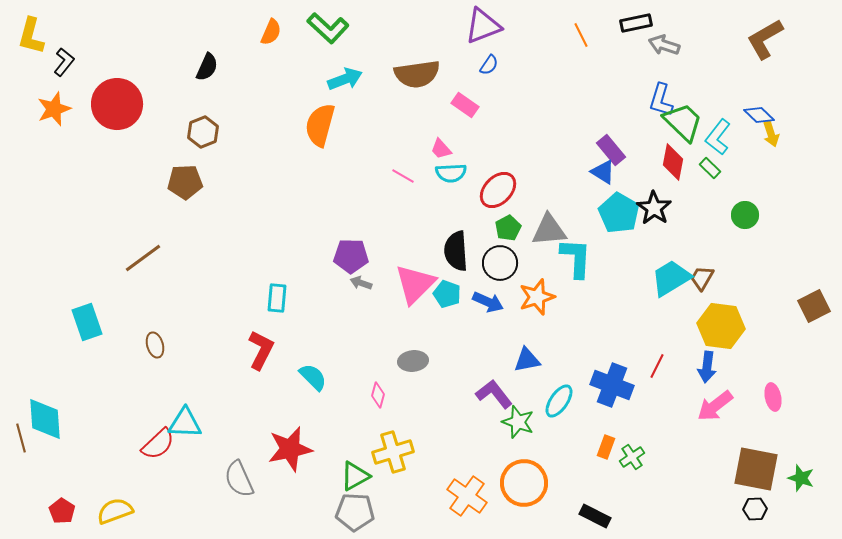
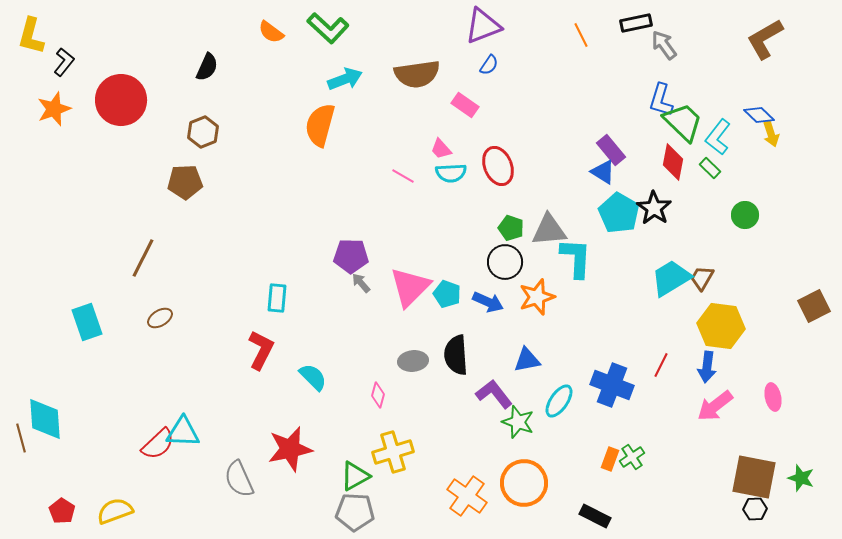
orange semicircle at (271, 32): rotated 104 degrees clockwise
gray arrow at (664, 45): rotated 36 degrees clockwise
red circle at (117, 104): moved 4 px right, 4 px up
red ellipse at (498, 190): moved 24 px up; rotated 66 degrees counterclockwise
green pentagon at (508, 228): moved 3 px right; rotated 25 degrees counterclockwise
black semicircle at (456, 251): moved 104 px down
brown line at (143, 258): rotated 27 degrees counterclockwise
black circle at (500, 263): moved 5 px right, 1 px up
gray arrow at (361, 283): rotated 30 degrees clockwise
pink triangle at (415, 284): moved 5 px left, 3 px down
brown ellipse at (155, 345): moved 5 px right, 27 px up; rotated 75 degrees clockwise
red line at (657, 366): moved 4 px right, 1 px up
cyan triangle at (185, 423): moved 2 px left, 9 px down
orange rectangle at (606, 447): moved 4 px right, 12 px down
brown square at (756, 469): moved 2 px left, 8 px down
